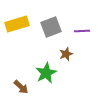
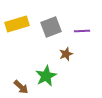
green star: moved 3 px down
